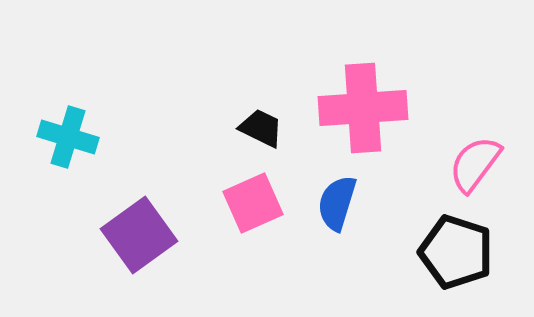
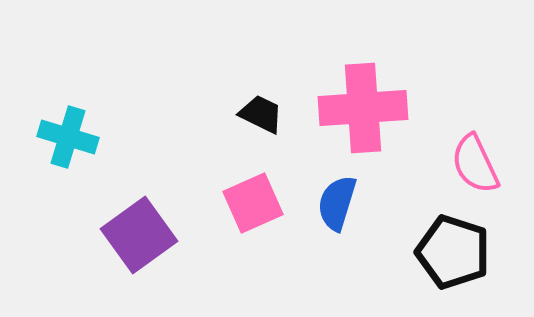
black trapezoid: moved 14 px up
pink semicircle: rotated 62 degrees counterclockwise
black pentagon: moved 3 px left
